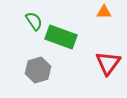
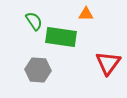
orange triangle: moved 18 px left, 2 px down
green rectangle: rotated 12 degrees counterclockwise
gray hexagon: rotated 20 degrees clockwise
